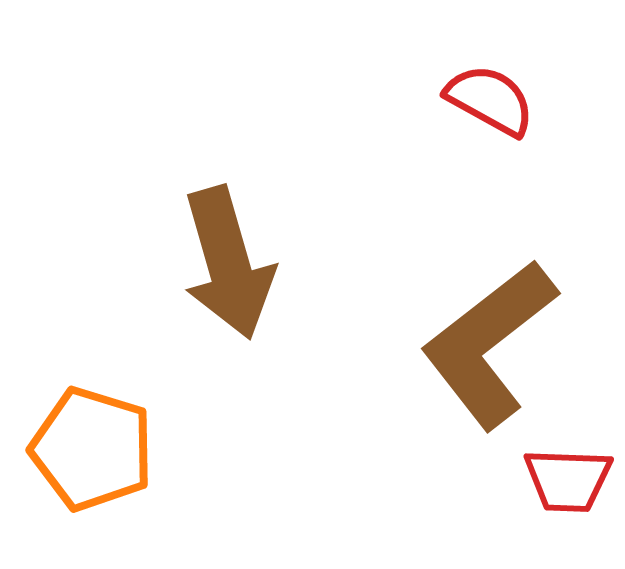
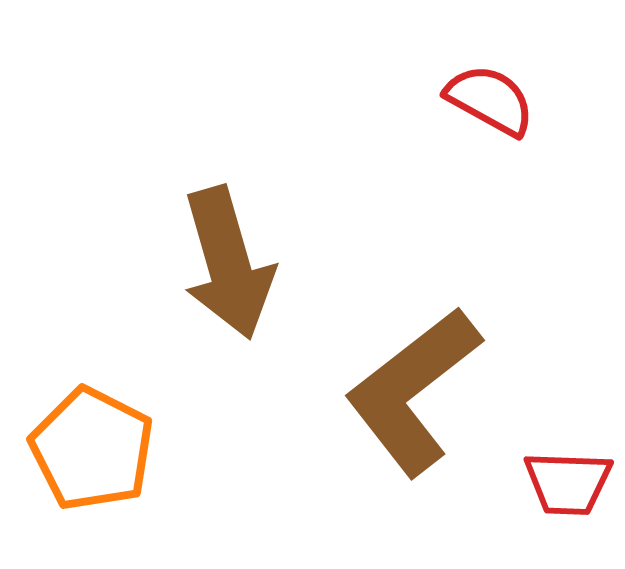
brown L-shape: moved 76 px left, 47 px down
orange pentagon: rotated 10 degrees clockwise
red trapezoid: moved 3 px down
